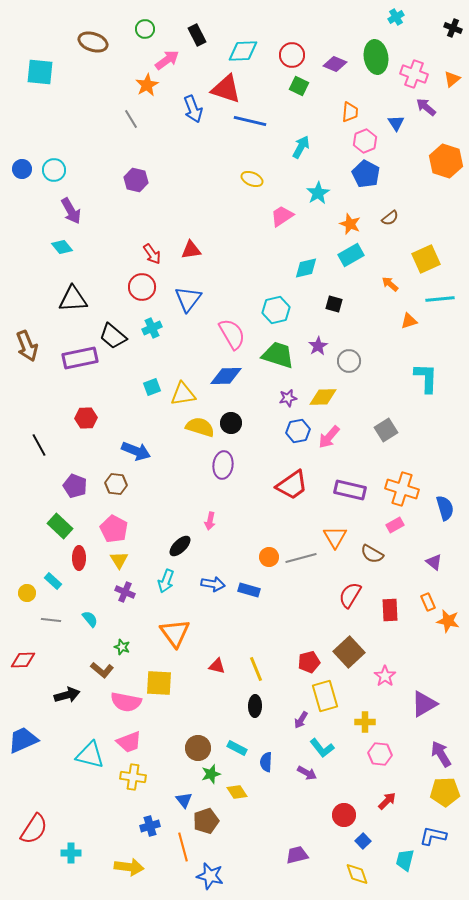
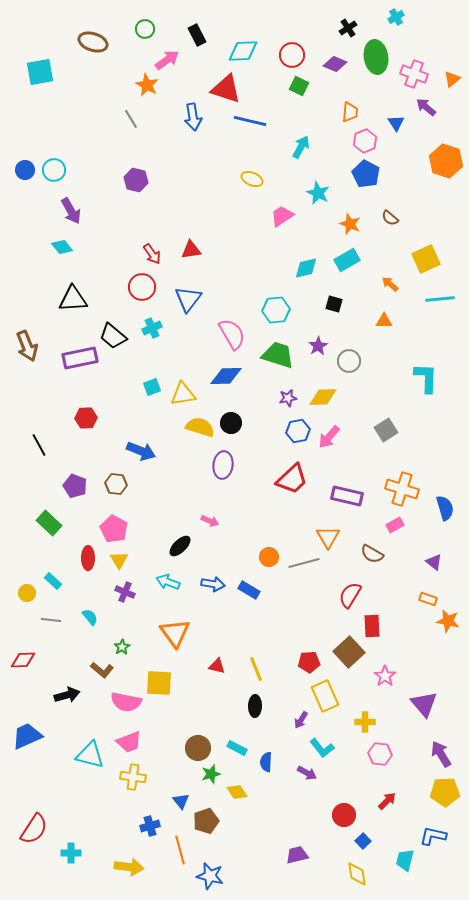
black cross at (453, 28): moved 105 px left; rotated 36 degrees clockwise
cyan square at (40, 72): rotated 16 degrees counterclockwise
orange star at (147, 85): rotated 15 degrees counterclockwise
blue arrow at (193, 109): moved 8 px down; rotated 12 degrees clockwise
blue circle at (22, 169): moved 3 px right, 1 px down
cyan star at (318, 193): rotated 15 degrees counterclockwise
brown semicircle at (390, 218): rotated 78 degrees clockwise
cyan rectangle at (351, 255): moved 4 px left, 5 px down
cyan hexagon at (276, 310): rotated 8 degrees clockwise
orange triangle at (409, 321): moved 25 px left; rotated 18 degrees clockwise
blue arrow at (136, 451): moved 5 px right
red trapezoid at (292, 485): moved 6 px up; rotated 8 degrees counterclockwise
purple rectangle at (350, 490): moved 3 px left, 6 px down
pink arrow at (210, 521): rotated 78 degrees counterclockwise
green rectangle at (60, 526): moved 11 px left, 3 px up
orange triangle at (335, 537): moved 7 px left
red ellipse at (79, 558): moved 9 px right
gray line at (301, 558): moved 3 px right, 5 px down
cyan arrow at (166, 581): moved 2 px right, 1 px down; rotated 90 degrees clockwise
blue rectangle at (249, 590): rotated 15 degrees clockwise
orange rectangle at (428, 602): moved 3 px up; rotated 48 degrees counterclockwise
red rectangle at (390, 610): moved 18 px left, 16 px down
cyan semicircle at (90, 619): moved 2 px up
green star at (122, 647): rotated 21 degrees clockwise
red pentagon at (309, 662): rotated 10 degrees clockwise
yellow rectangle at (325, 696): rotated 8 degrees counterclockwise
purple triangle at (424, 704): rotated 40 degrees counterclockwise
blue trapezoid at (23, 740): moved 4 px right, 4 px up
blue triangle at (184, 800): moved 3 px left, 1 px down
orange line at (183, 847): moved 3 px left, 3 px down
yellow diamond at (357, 874): rotated 10 degrees clockwise
